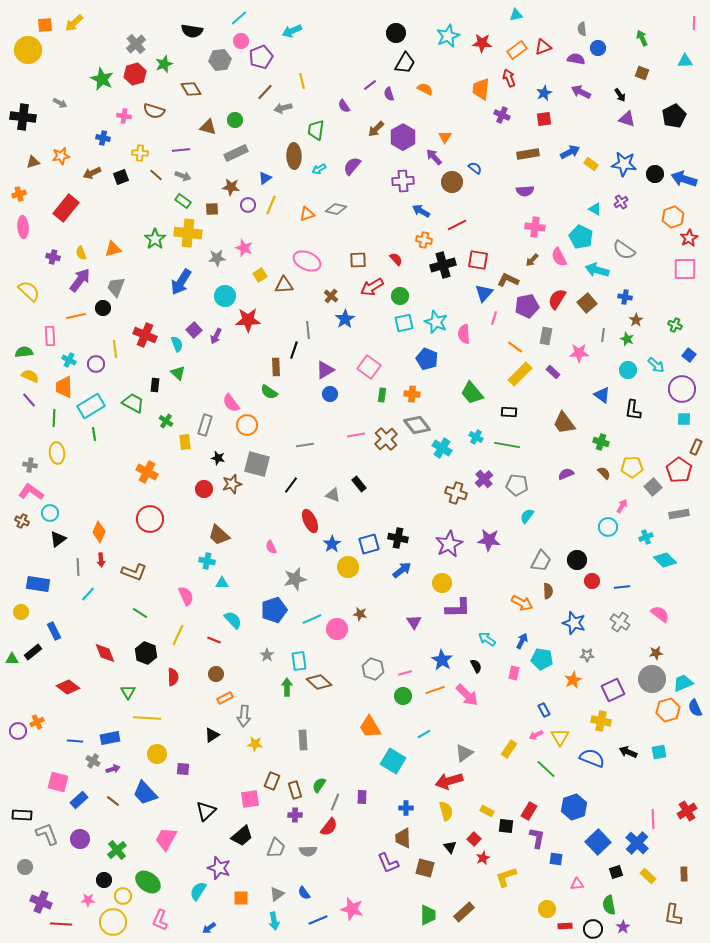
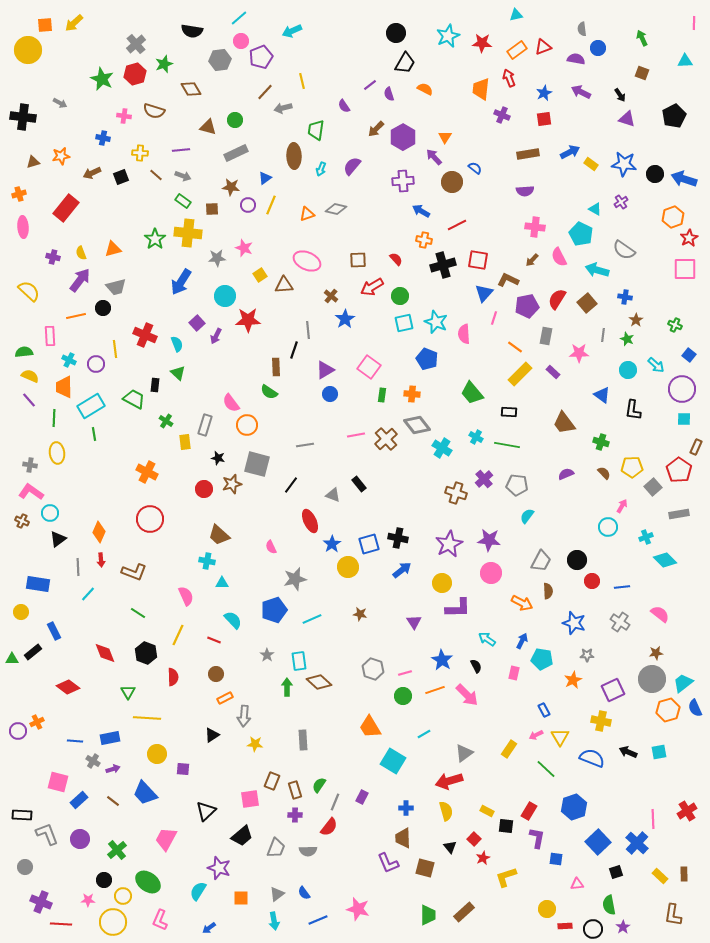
cyan arrow at (319, 169): moved 2 px right; rotated 40 degrees counterclockwise
cyan pentagon at (581, 237): moved 3 px up
gray trapezoid at (116, 287): rotated 125 degrees counterclockwise
purple square at (194, 330): moved 3 px right, 7 px up
green trapezoid at (133, 403): moved 1 px right, 4 px up
green line at (140, 613): moved 2 px left
pink circle at (337, 629): moved 154 px right, 56 px up
cyan trapezoid at (683, 683): rotated 15 degrees counterclockwise
purple rectangle at (362, 797): rotated 24 degrees clockwise
yellow rectangle at (648, 876): moved 12 px right
pink star at (352, 909): moved 6 px right
